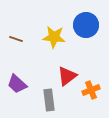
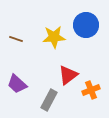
yellow star: rotated 10 degrees counterclockwise
red triangle: moved 1 px right, 1 px up
gray rectangle: rotated 35 degrees clockwise
